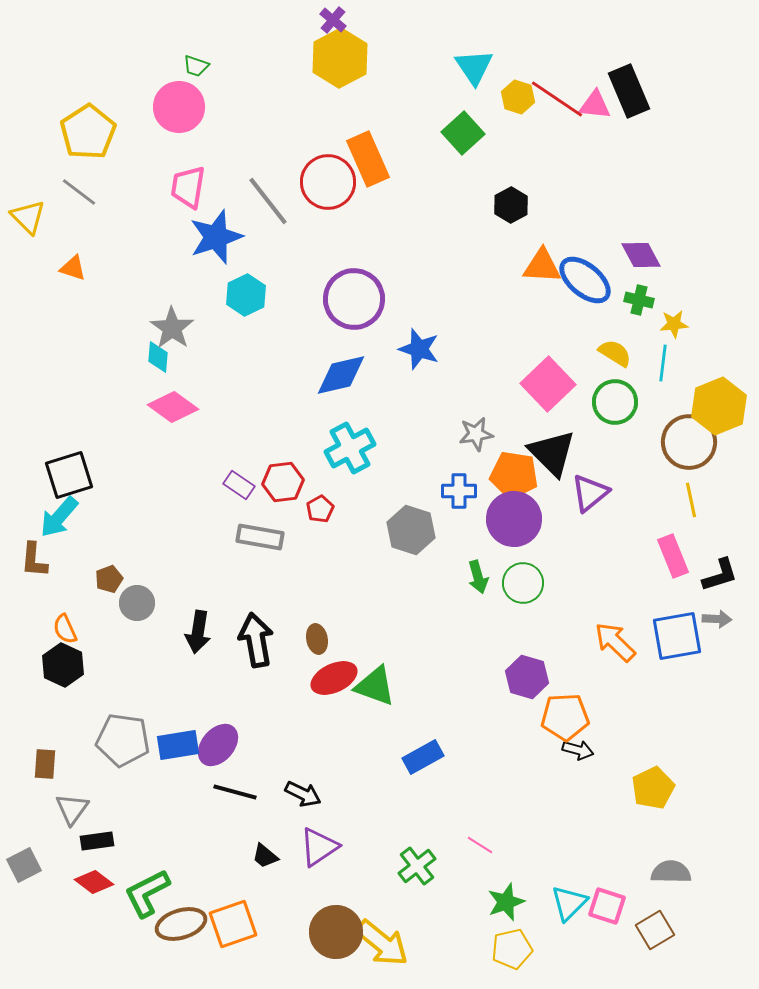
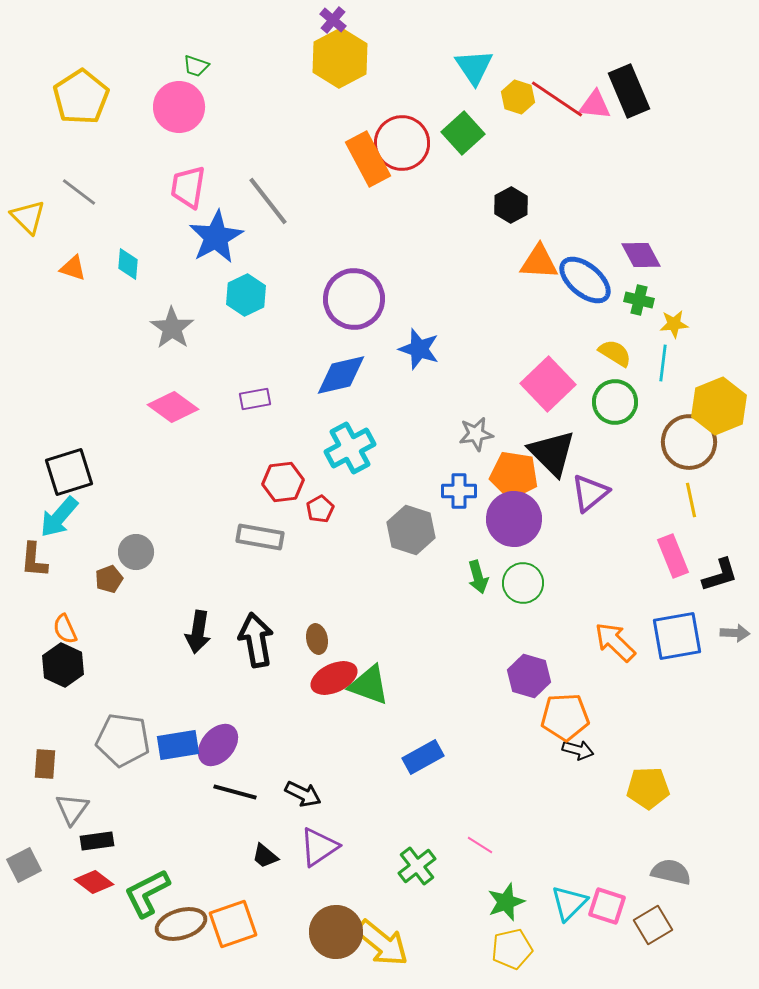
yellow pentagon at (88, 132): moved 7 px left, 35 px up
orange rectangle at (368, 159): rotated 4 degrees counterclockwise
red circle at (328, 182): moved 74 px right, 39 px up
blue star at (216, 237): rotated 10 degrees counterclockwise
orange triangle at (542, 266): moved 3 px left, 4 px up
cyan diamond at (158, 357): moved 30 px left, 93 px up
black square at (69, 475): moved 3 px up
purple rectangle at (239, 485): moved 16 px right, 86 px up; rotated 44 degrees counterclockwise
gray circle at (137, 603): moved 1 px left, 51 px up
gray arrow at (717, 619): moved 18 px right, 14 px down
purple hexagon at (527, 677): moved 2 px right, 1 px up
green triangle at (375, 686): moved 6 px left, 1 px up
yellow pentagon at (653, 788): moved 5 px left; rotated 24 degrees clockwise
gray semicircle at (671, 872): rotated 12 degrees clockwise
brown square at (655, 930): moved 2 px left, 5 px up
